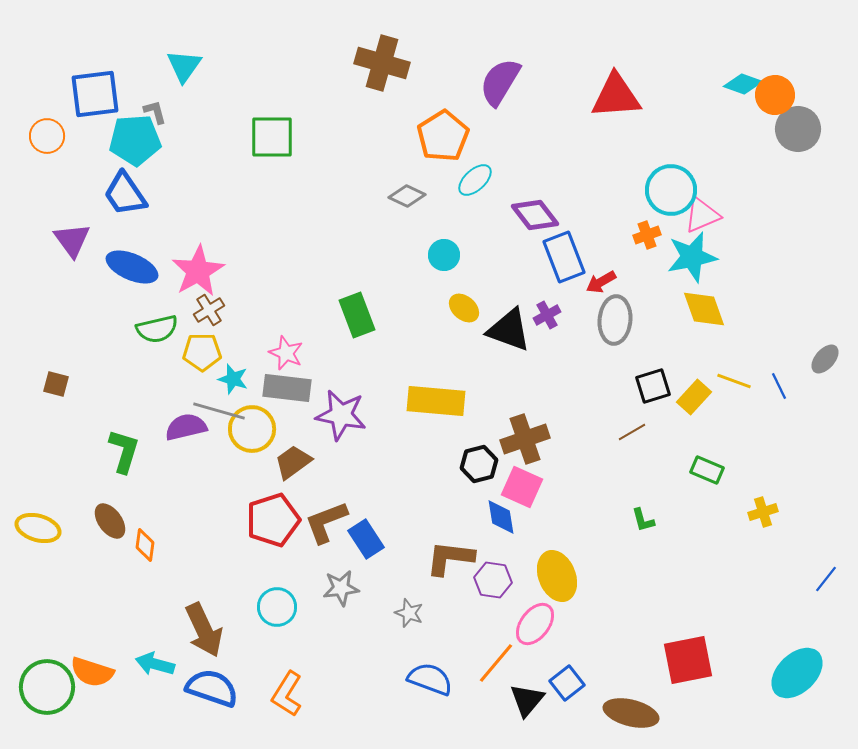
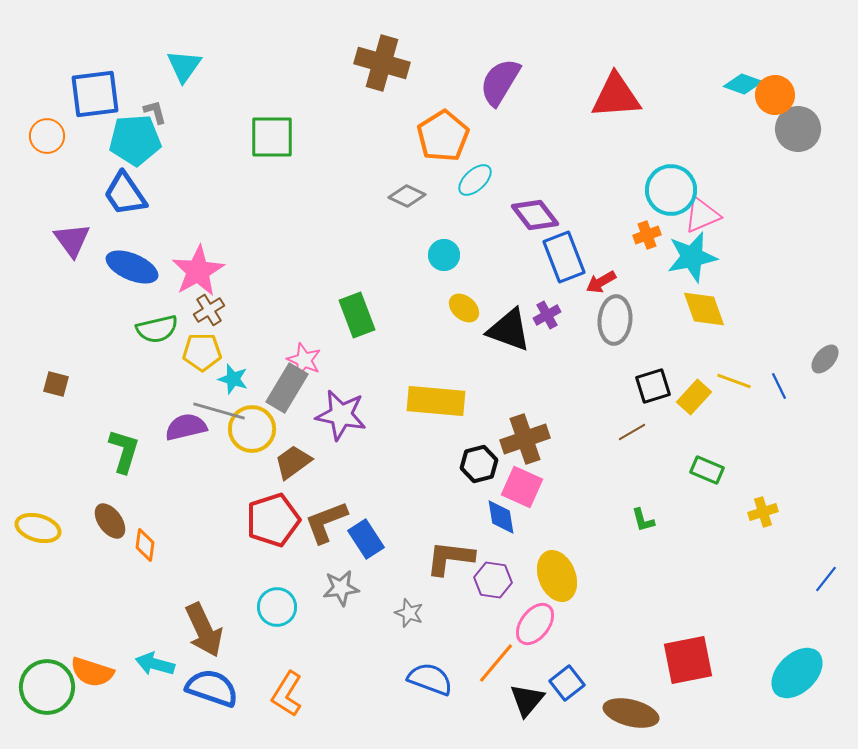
pink star at (286, 353): moved 18 px right, 7 px down
gray rectangle at (287, 388): rotated 66 degrees counterclockwise
